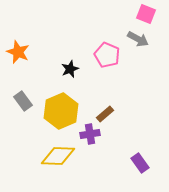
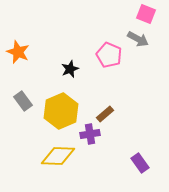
pink pentagon: moved 2 px right
